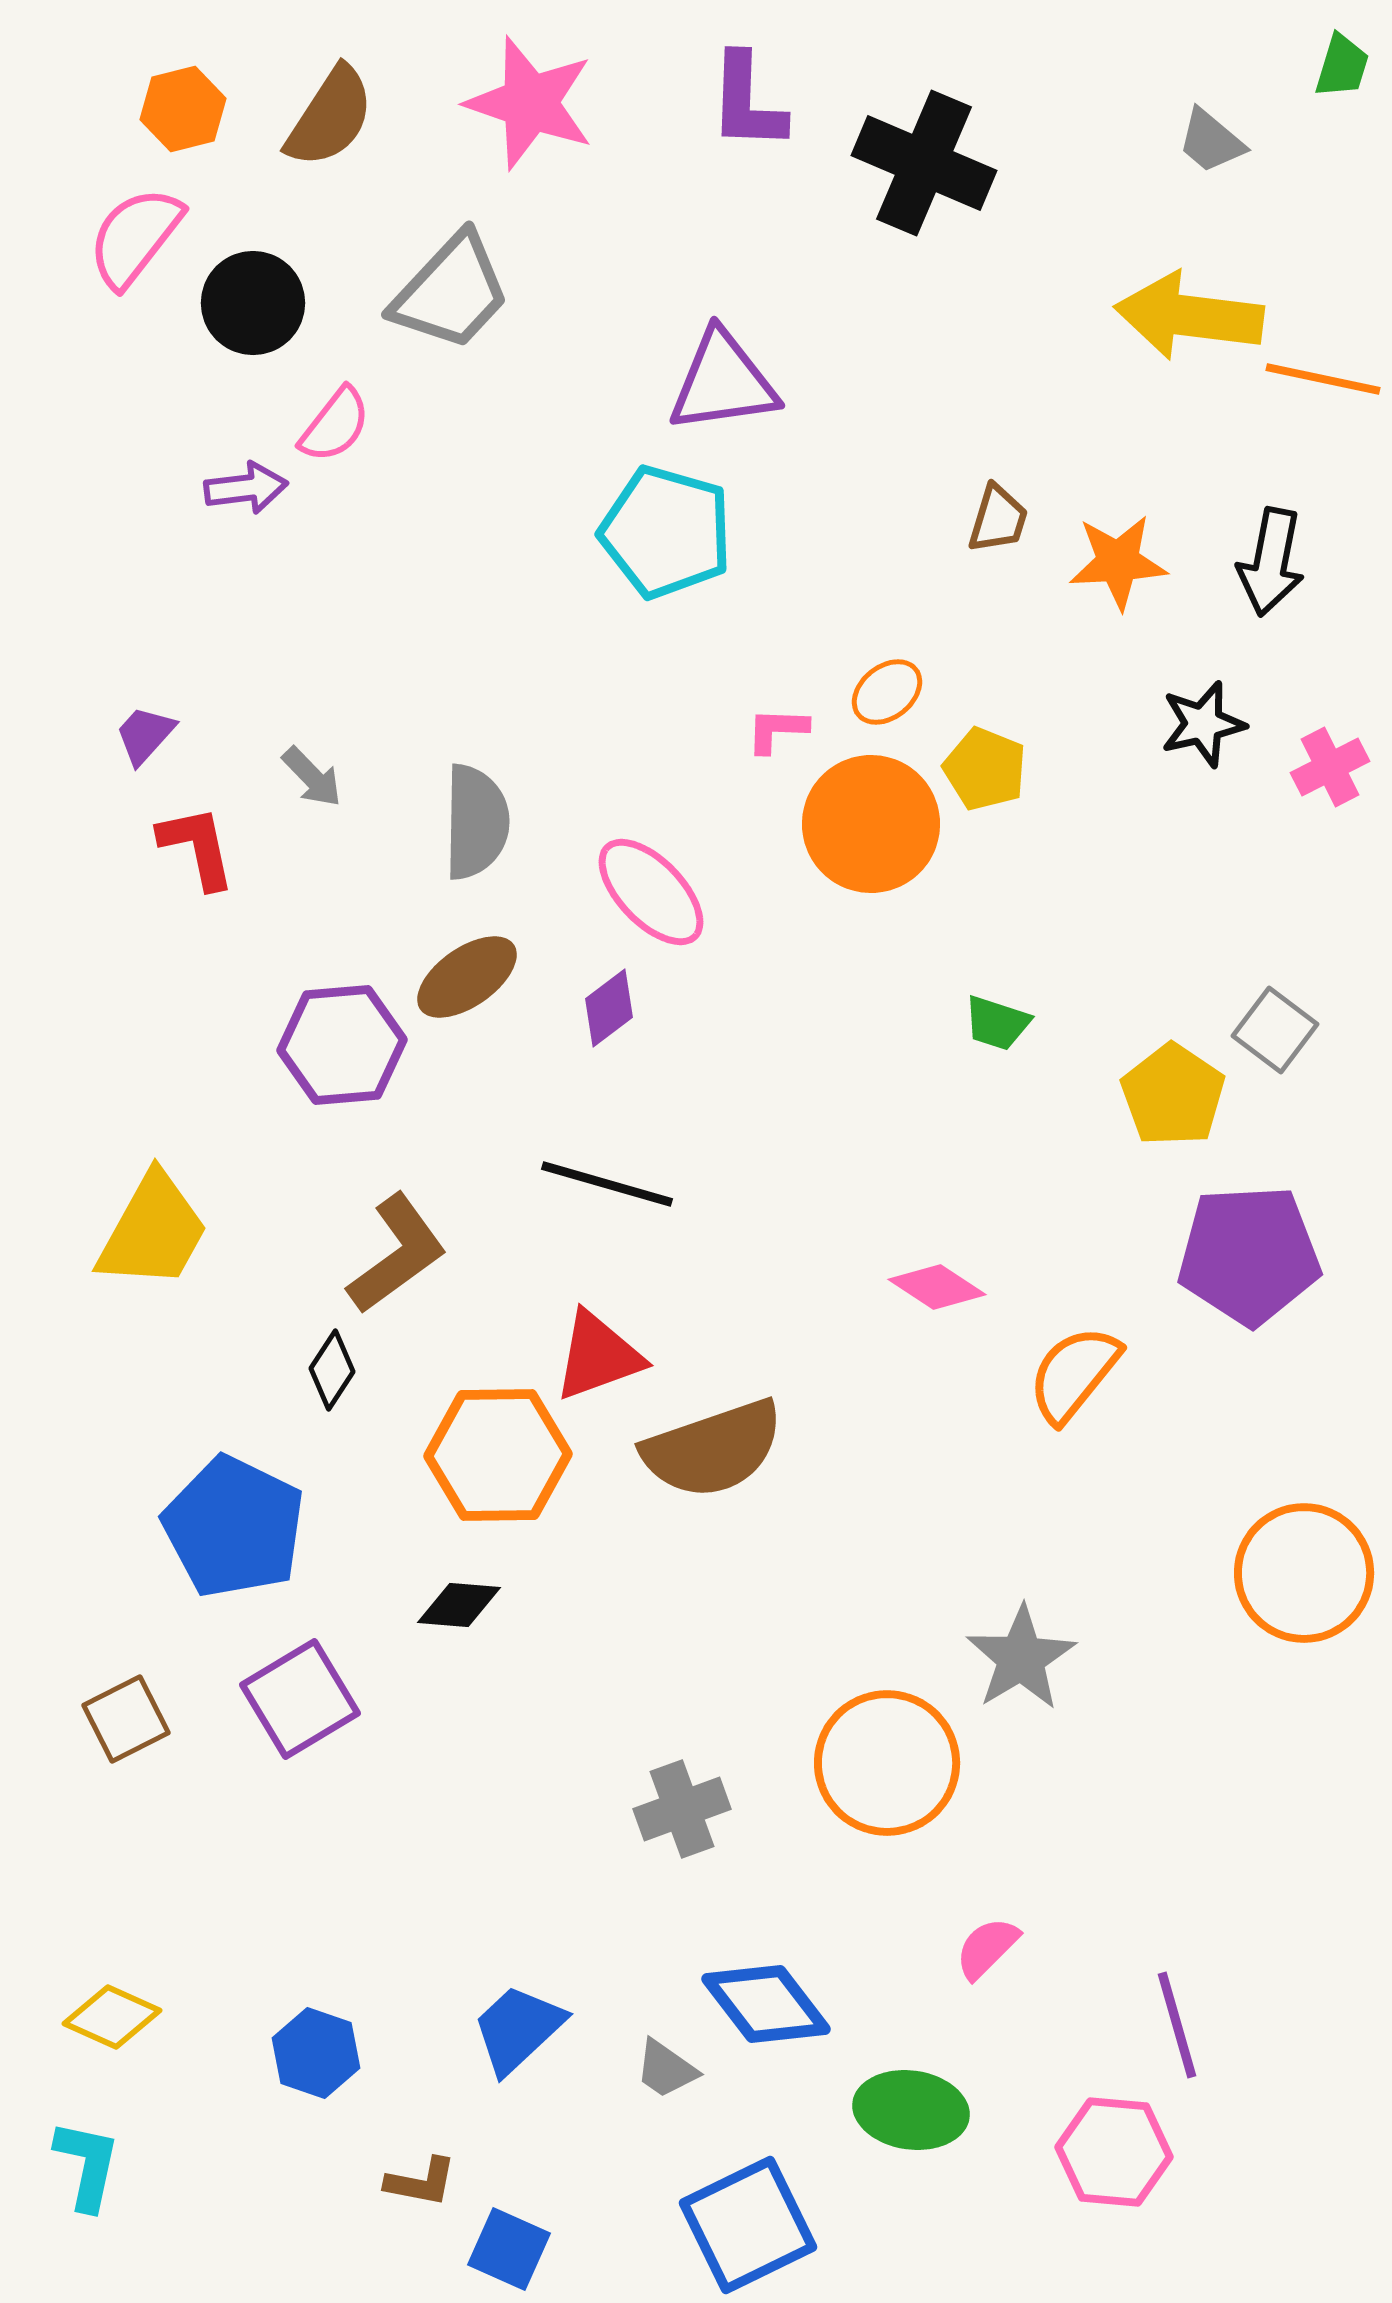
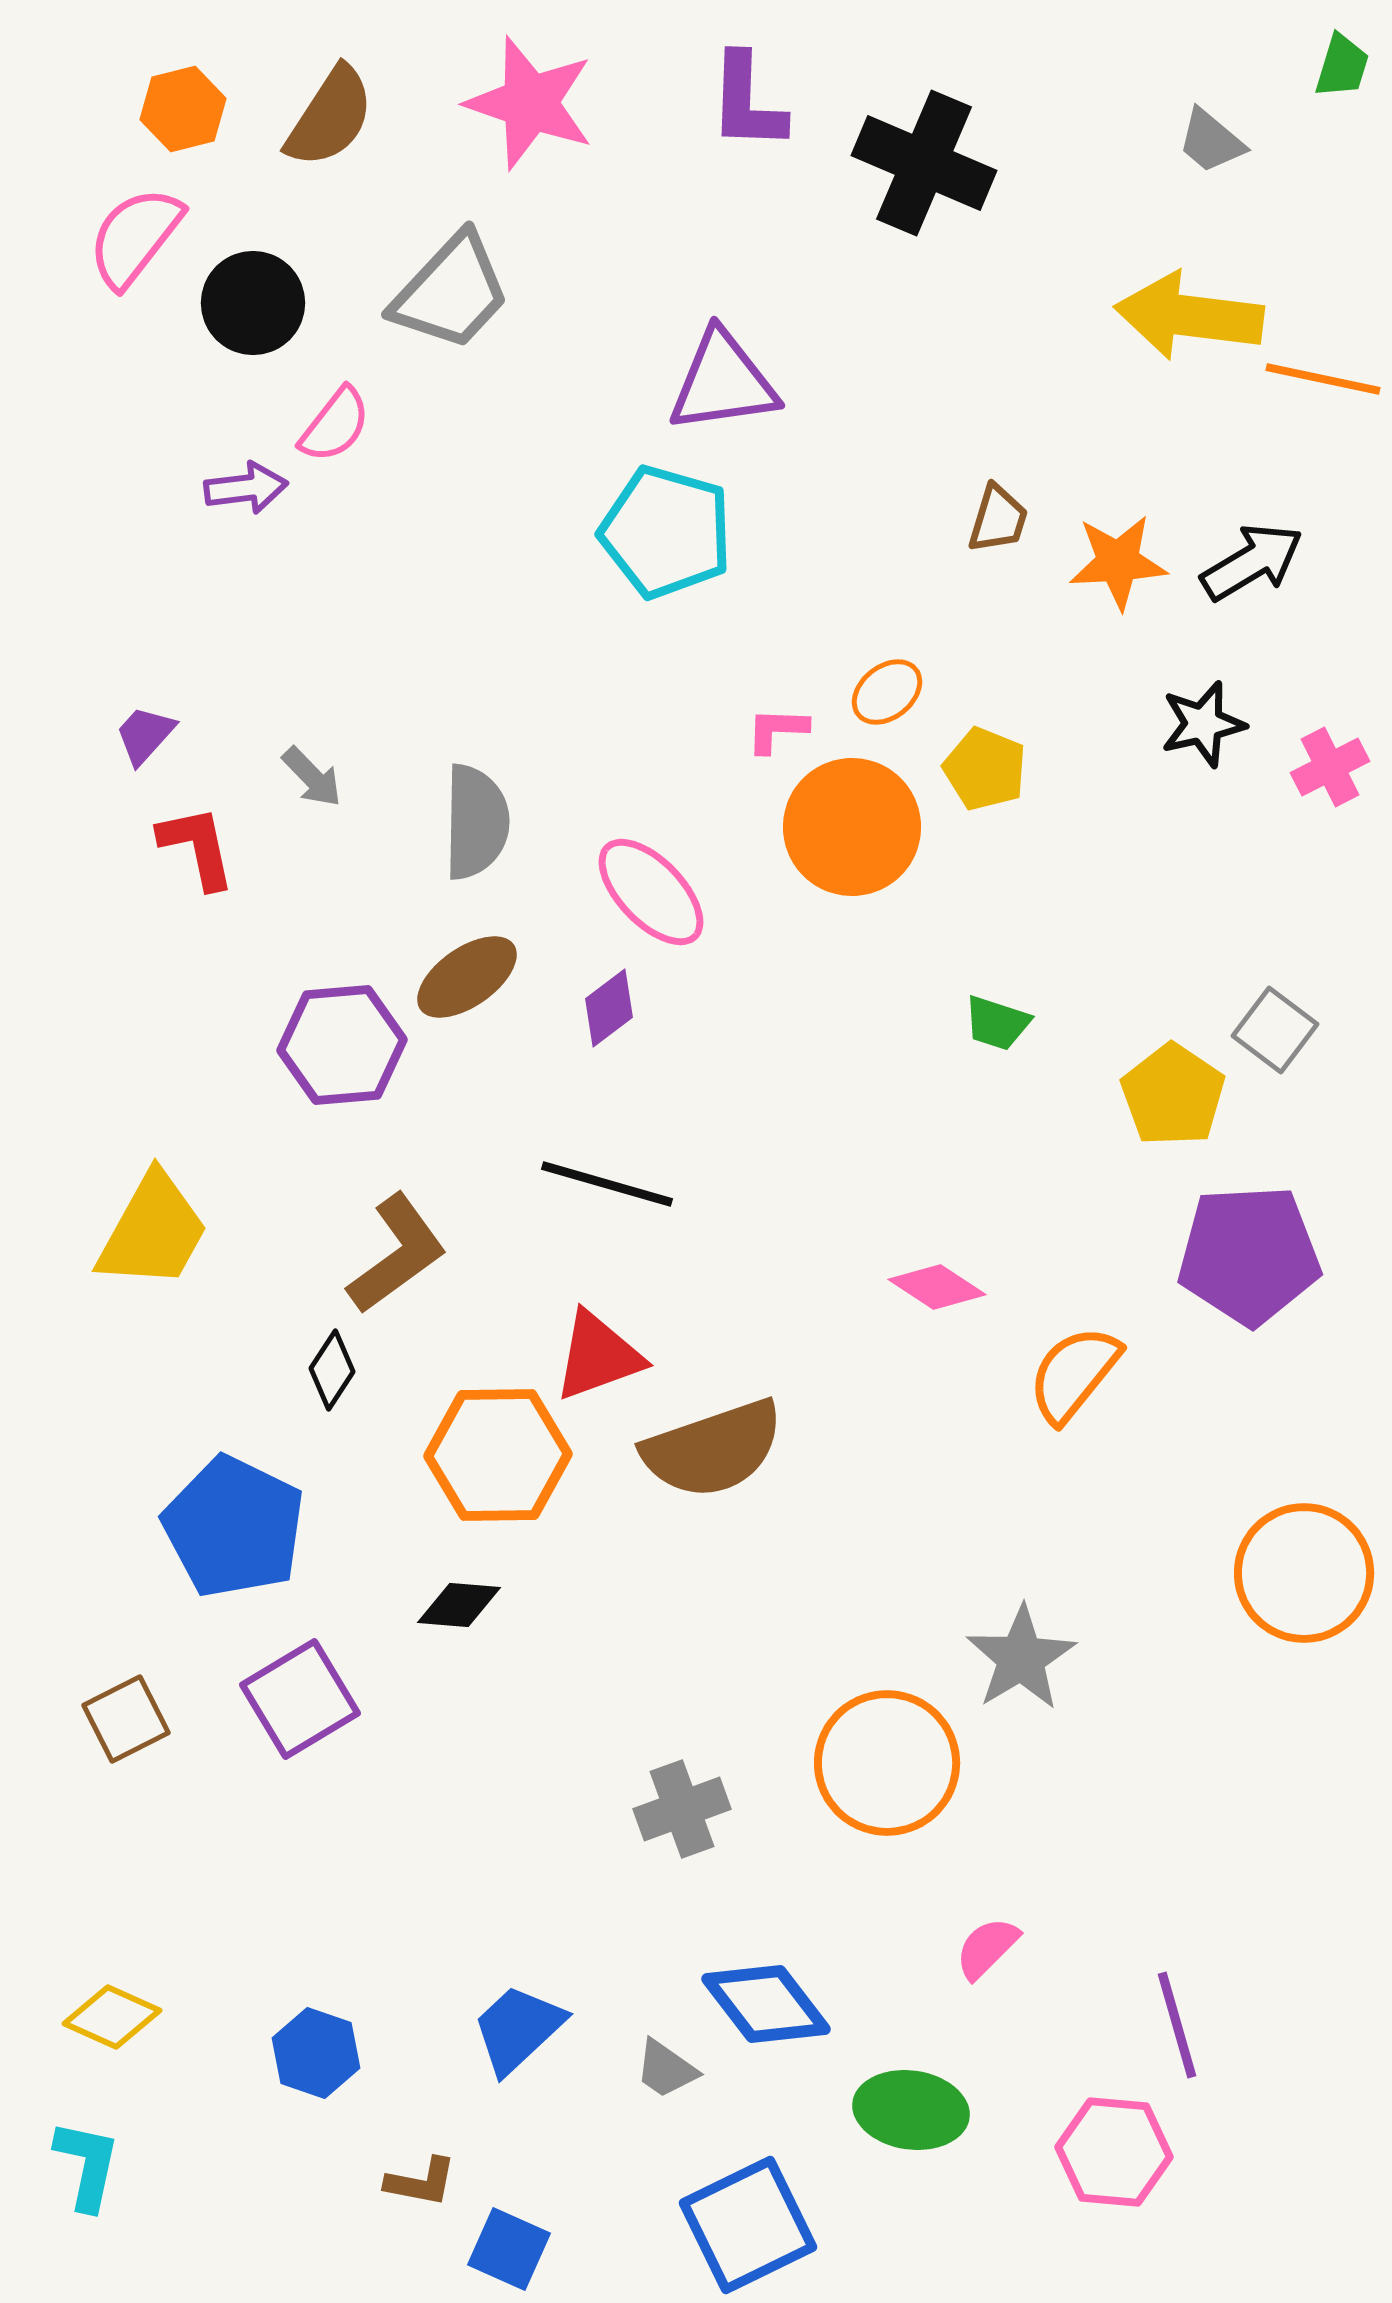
black arrow at (1271, 562): moved 19 px left; rotated 132 degrees counterclockwise
orange circle at (871, 824): moved 19 px left, 3 px down
